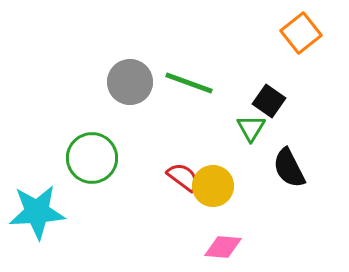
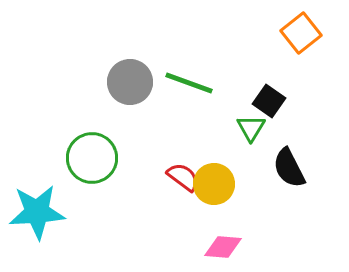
yellow circle: moved 1 px right, 2 px up
